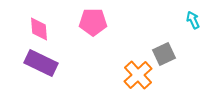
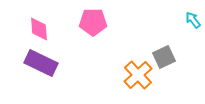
cyan arrow: rotated 12 degrees counterclockwise
gray square: moved 3 px down
